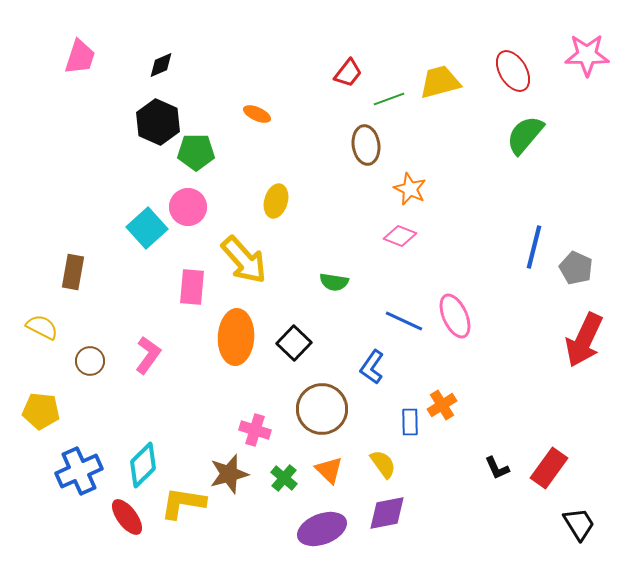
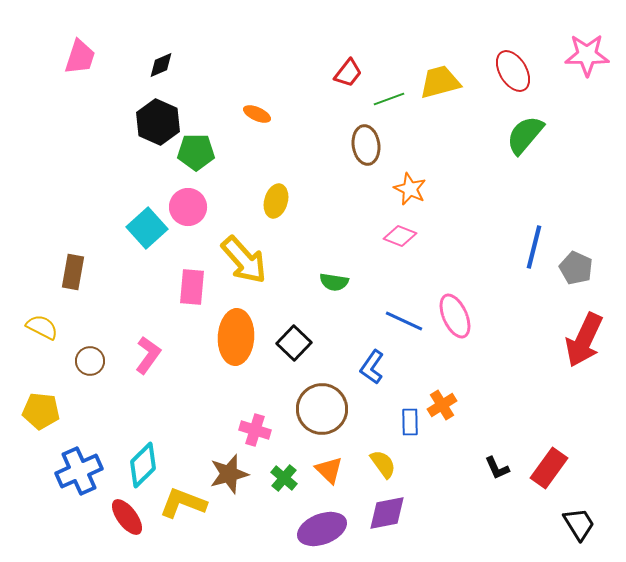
yellow L-shape at (183, 503): rotated 12 degrees clockwise
